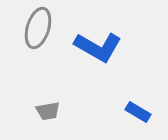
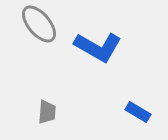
gray ellipse: moved 1 px right, 4 px up; rotated 57 degrees counterclockwise
gray trapezoid: moved 1 px left, 1 px down; rotated 75 degrees counterclockwise
